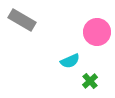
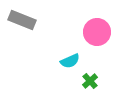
gray rectangle: rotated 8 degrees counterclockwise
